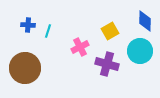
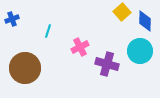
blue cross: moved 16 px left, 6 px up; rotated 24 degrees counterclockwise
yellow square: moved 12 px right, 19 px up; rotated 12 degrees counterclockwise
